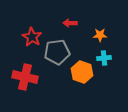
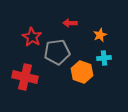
orange star: rotated 24 degrees counterclockwise
